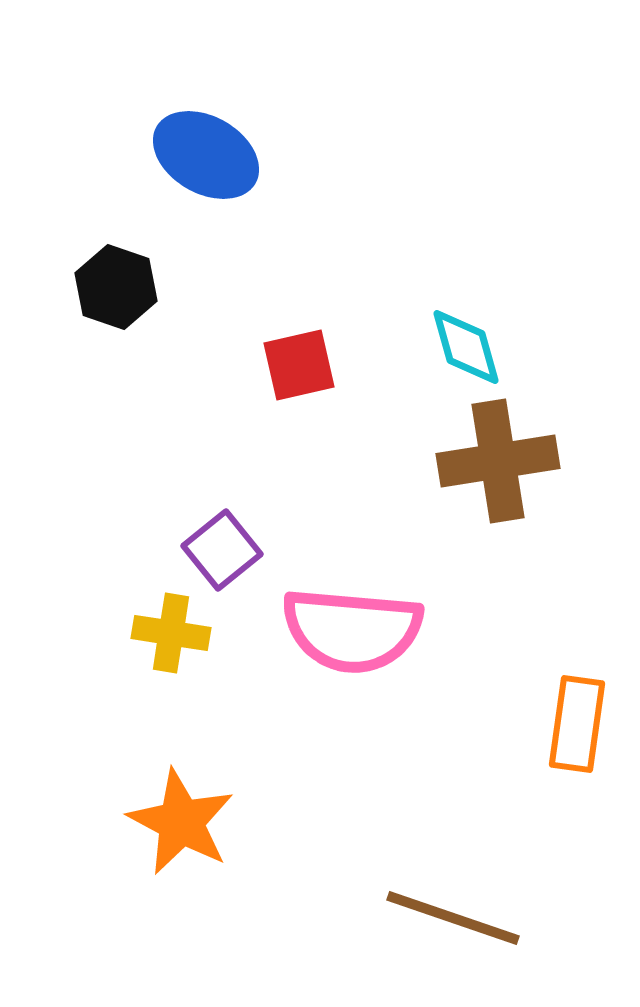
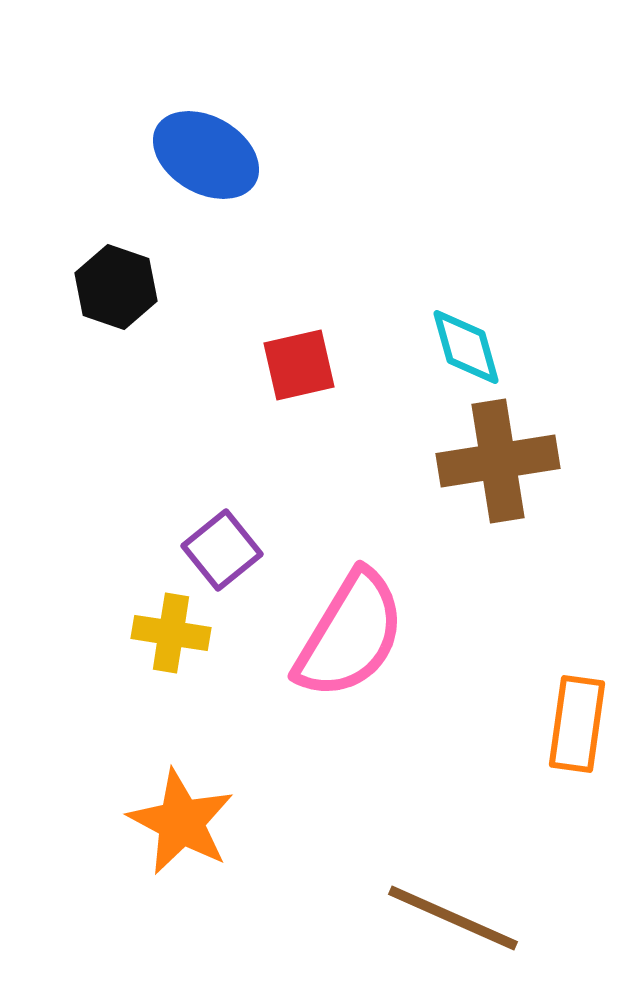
pink semicircle: moved 2 px left, 5 px down; rotated 64 degrees counterclockwise
brown line: rotated 5 degrees clockwise
